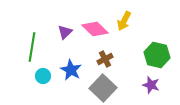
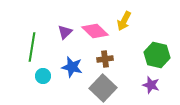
pink diamond: moved 2 px down
brown cross: rotated 21 degrees clockwise
blue star: moved 1 px right, 3 px up; rotated 15 degrees counterclockwise
